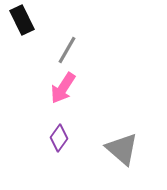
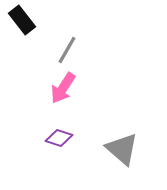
black rectangle: rotated 12 degrees counterclockwise
purple diamond: rotated 72 degrees clockwise
